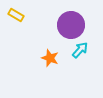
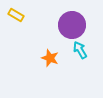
purple circle: moved 1 px right
cyan arrow: rotated 72 degrees counterclockwise
